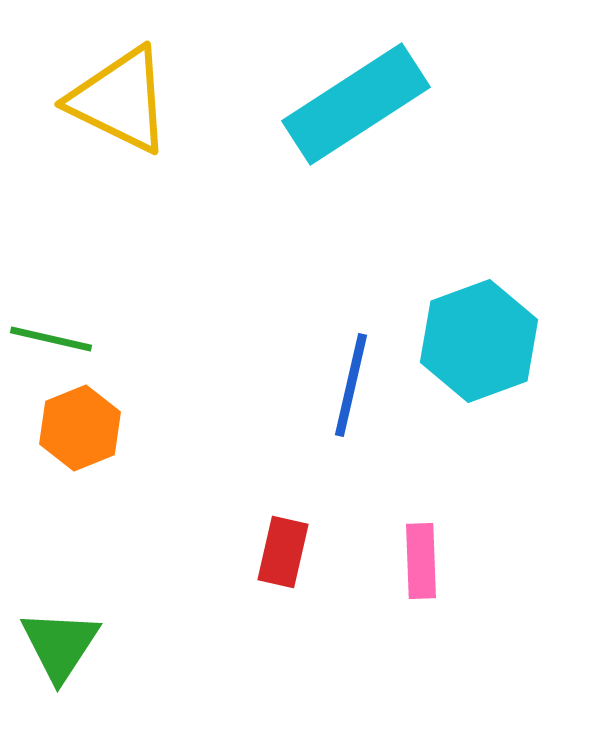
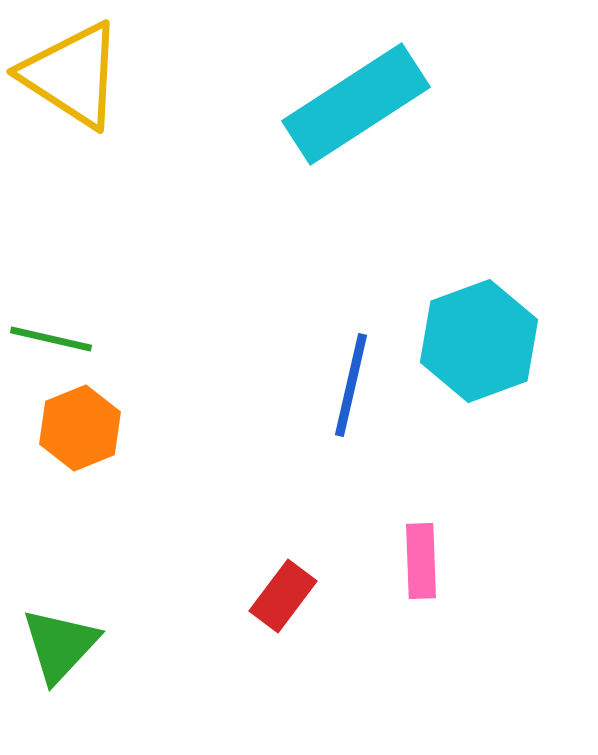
yellow triangle: moved 48 px left, 25 px up; rotated 7 degrees clockwise
red rectangle: moved 44 px down; rotated 24 degrees clockwise
green triangle: rotated 10 degrees clockwise
